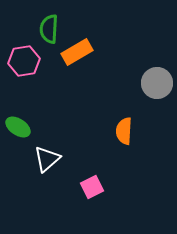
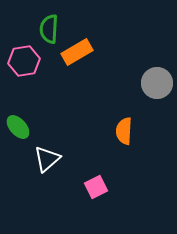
green ellipse: rotated 15 degrees clockwise
pink square: moved 4 px right
